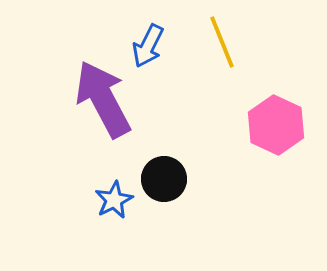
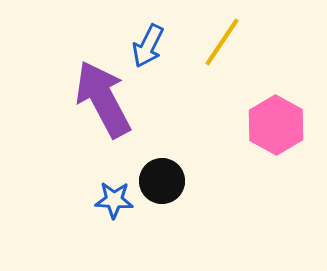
yellow line: rotated 56 degrees clockwise
pink hexagon: rotated 4 degrees clockwise
black circle: moved 2 px left, 2 px down
blue star: rotated 30 degrees clockwise
